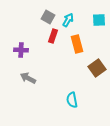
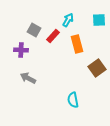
gray square: moved 14 px left, 13 px down
red rectangle: rotated 24 degrees clockwise
cyan semicircle: moved 1 px right
